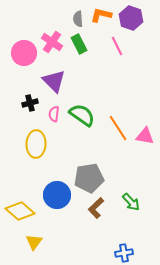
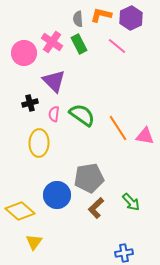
purple hexagon: rotated 15 degrees clockwise
pink line: rotated 24 degrees counterclockwise
yellow ellipse: moved 3 px right, 1 px up
